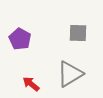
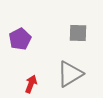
purple pentagon: rotated 15 degrees clockwise
red arrow: rotated 72 degrees clockwise
